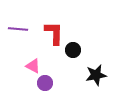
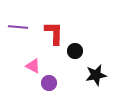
purple line: moved 2 px up
black circle: moved 2 px right, 1 px down
purple circle: moved 4 px right
